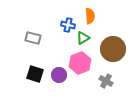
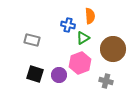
gray rectangle: moved 1 px left, 2 px down
gray cross: rotated 16 degrees counterclockwise
